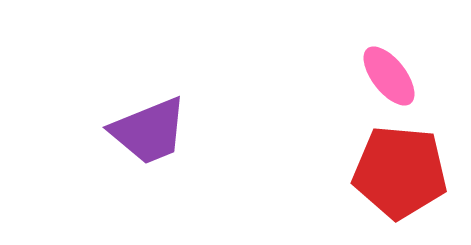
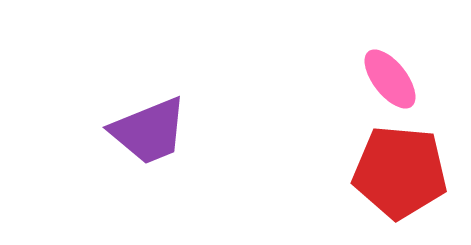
pink ellipse: moved 1 px right, 3 px down
